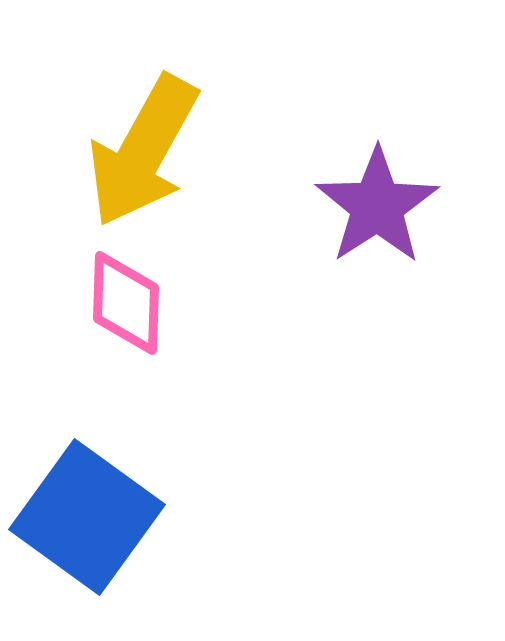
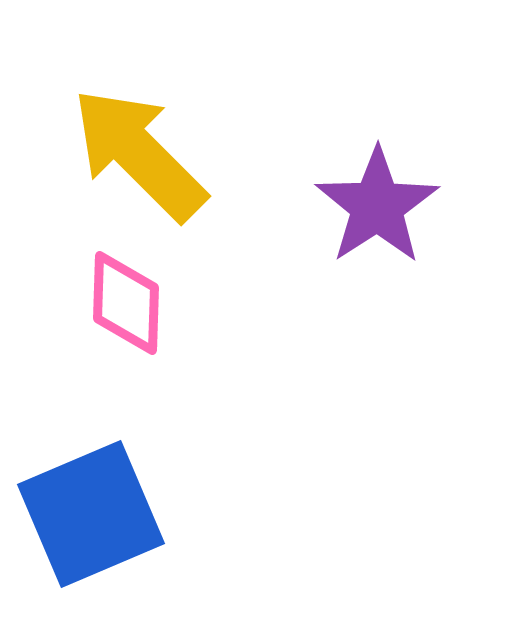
yellow arrow: moved 4 px left, 3 px down; rotated 106 degrees clockwise
blue square: moved 4 px right, 3 px up; rotated 31 degrees clockwise
